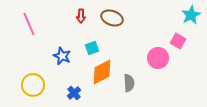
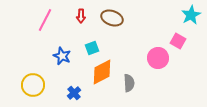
pink line: moved 16 px right, 4 px up; rotated 50 degrees clockwise
